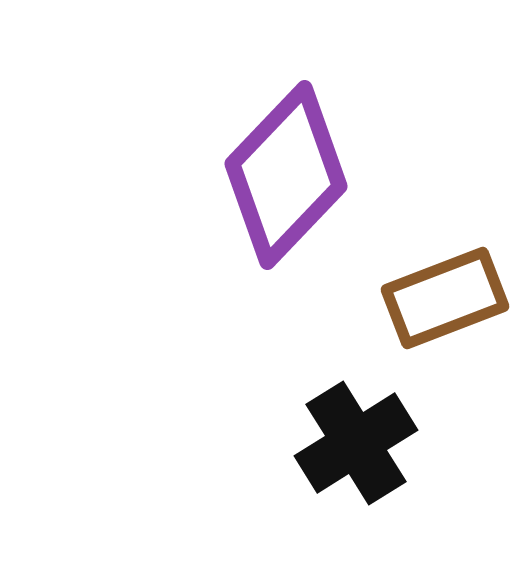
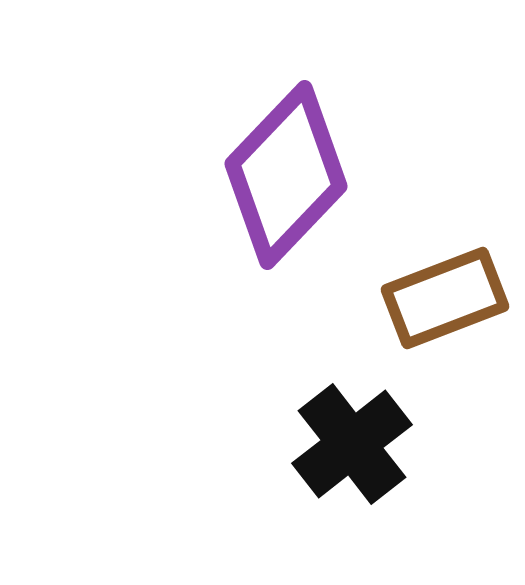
black cross: moved 4 px left, 1 px down; rotated 6 degrees counterclockwise
